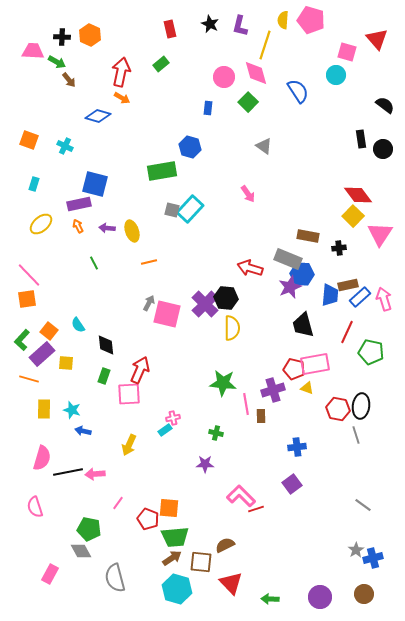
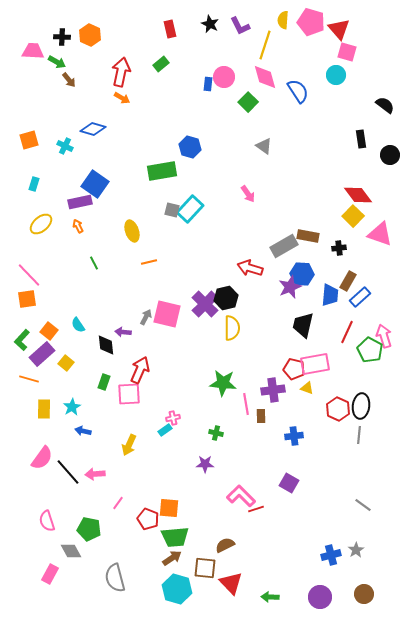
pink pentagon at (311, 20): moved 2 px down
purple L-shape at (240, 26): rotated 40 degrees counterclockwise
red triangle at (377, 39): moved 38 px left, 10 px up
pink diamond at (256, 73): moved 9 px right, 4 px down
blue rectangle at (208, 108): moved 24 px up
blue diamond at (98, 116): moved 5 px left, 13 px down
orange square at (29, 140): rotated 36 degrees counterclockwise
black circle at (383, 149): moved 7 px right, 6 px down
blue square at (95, 184): rotated 20 degrees clockwise
purple rectangle at (79, 204): moved 1 px right, 2 px up
purple arrow at (107, 228): moved 16 px right, 104 px down
pink triangle at (380, 234): rotated 44 degrees counterclockwise
gray rectangle at (288, 259): moved 4 px left, 13 px up; rotated 52 degrees counterclockwise
brown rectangle at (348, 285): moved 4 px up; rotated 48 degrees counterclockwise
black hexagon at (226, 298): rotated 20 degrees counterclockwise
pink arrow at (384, 299): moved 37 px down
gray arrow at (149, 303): moved 3 px left, 14 px down
black trapezoid at (303, 325): rotated 28 degrees clockwise
green pentagon at (371, 352): moved 1 px left, 2 px up; rotated 15 degrees clockwise
yellow square at (66, 363): rotated 35 degrees clockwise
green rectangle at (104, 376): moved 6 px down
purple cross at (273, 390): rotated 10 degrees clockwise
red hexagon at (338, 409): rotated 15 degrees clockwise
cyan star at (72, 410): moved 3 px up; rotated 24 degrees clockwise
gray line at (356, 435): moved 3 px right; rotated 24 degrees clockwise
blue cross at (297, 447): moved 3 px left, 11 px up
pink semicircle at (42, 458): rotated 20 degrees clockwise
black line at (68, 472): rotated 60 degrees clockwise
purple square at (292, 484): moved 3 px left, 1 px up; rotated 24 degrees counterclockwise
pink semicircle at (35, 507): moved 12 px right, 14 px down
gray diamond at (81, 551): moved 10 px left
blue cross at (373, 558): moved 42 px left, 3 px up
brown square at (201, 562): moved 4 px right, 6 px down
green arrow at (270, 599): moved 2 px up
